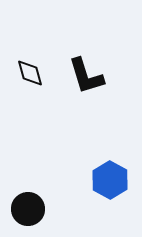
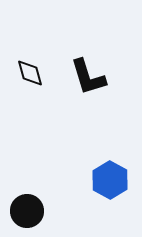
black L-shape: moved 2 px right, 1 px down
black circle: moved 1 px left, 2 px down
